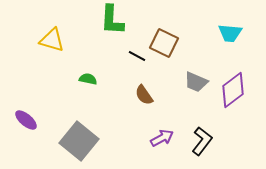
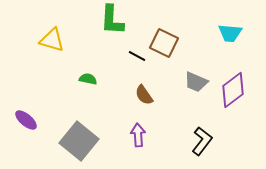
purple arrow: moved 24 px left, 3 px up; rotated 65 degrees counterclockwise
